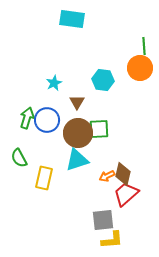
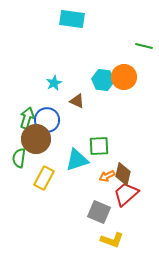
green line: rotated 72 degrees counterclockwise
orange circle: moved 16 px left, 9 px down
brown triangle: moved 1 px up; rotated 35 degrees counterclockwise
green square: moved 17 px down
brown circle: moved 42 px left, 6 px down
green semicircle: rotated 36 degrees clockwise
yellow rectangle: rotated 15 degrees clockwise
gray square: moved 4 px left, 8 px up; rotated 30 degrees clockwise
yellow L-shape: rotated 25 degrees clockwise
